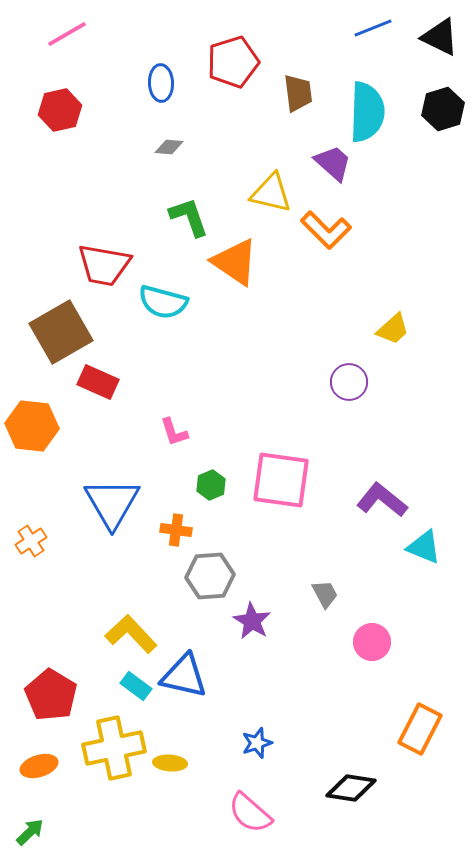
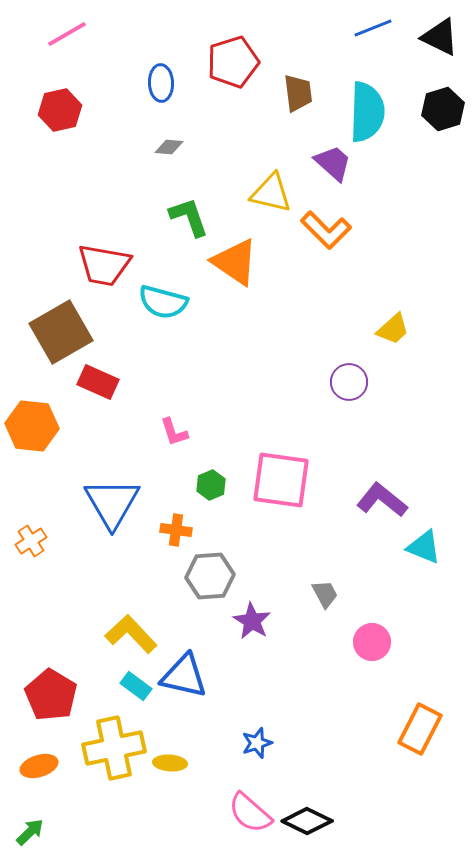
black diamond at (351, 788): moved 44 px left, 33 px down; rotated 18 degrees clockwise
